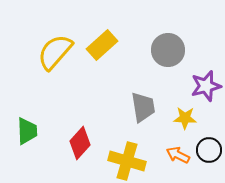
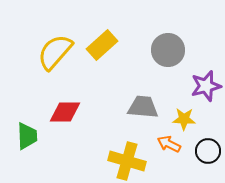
gray trapezoid: rotated 76 degrees counterclockwise
yellow star: moved 1 px left, 1 px down
green trapezoid: moved 5 px down
red diamond: moved 15 px left, 31 px up; rotated 48 degrees clockwise
black circle: moved 1 px left, 1 px down
orange arrow: moved 9 px left, 11 px up
